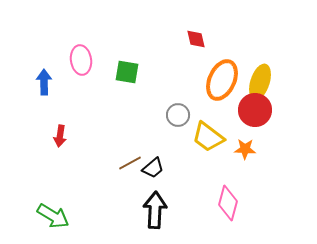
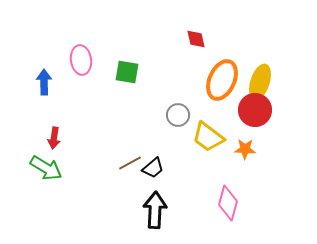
red arrow: moved 6 px left, 2 px down
green arrow: moved 7 px left, 48 px up
